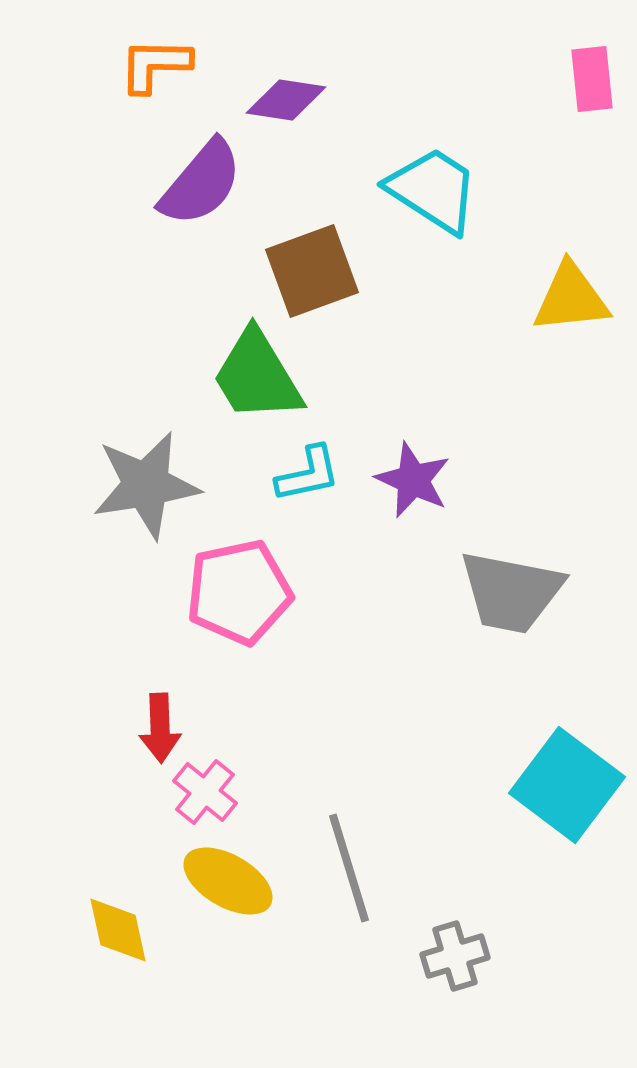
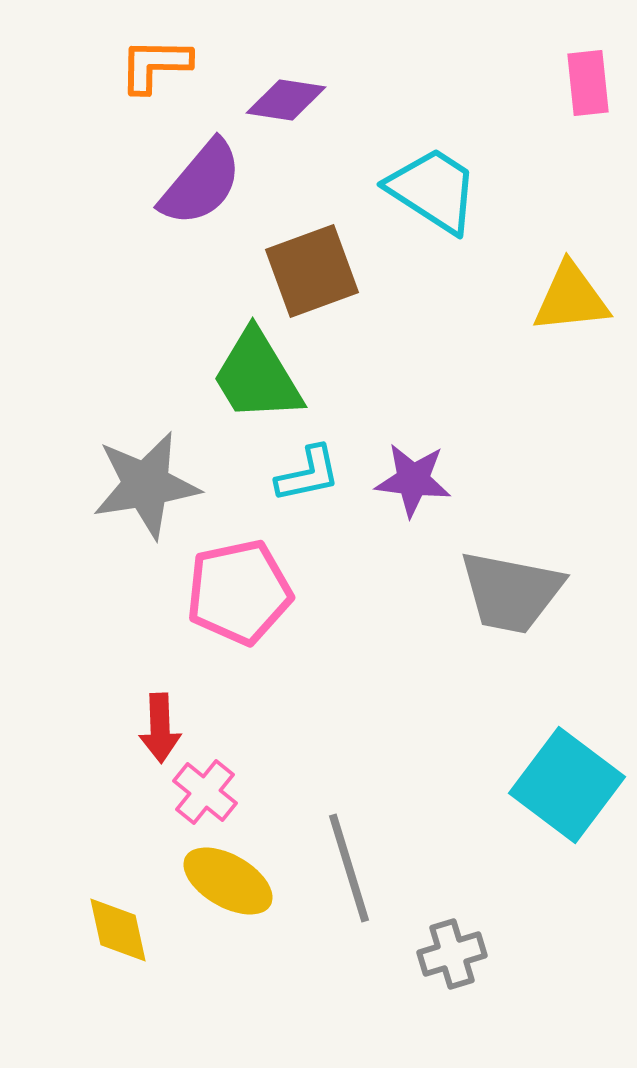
pink rectangle: moved 4 px left, 4 px down
purple star: rotated 18 degrees counterclockwise
gray cross: moved 3 px left, 2 px up
